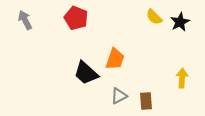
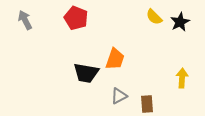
black trapezoid: rotated 32 degrees counterclockwise
brown rectangle: moved 1 px right, 3 px down
